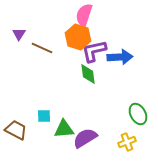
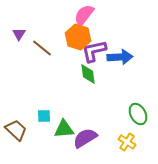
pink semicircle: rotated 20 degrees clockwise
brown line: rotated 15 degrees clockwise
brown trapezoid: rotated 15 degrees clockwise
yellow cross: rotated 36 degrees counterclockwise
